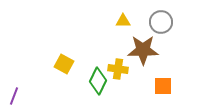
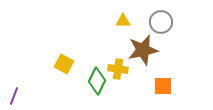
brown star: rotated 12 degrees counterclockwise
green diamond: moved 1 px left
